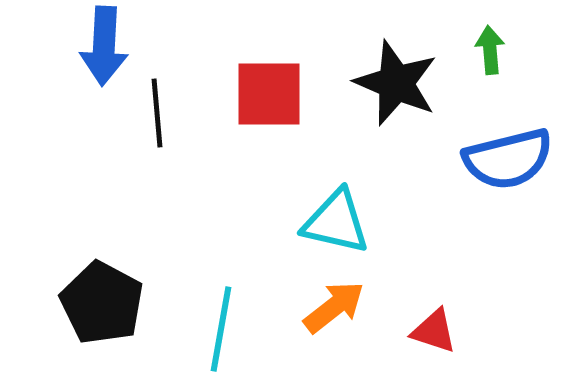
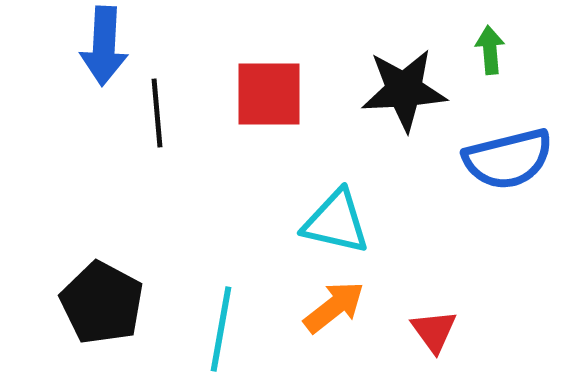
black star: moved 8 px right, 7 px down; rotated 26 degrees counterclockwise
red triangle: rotated 36 degrees clockwise
